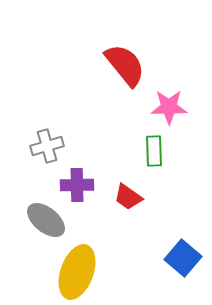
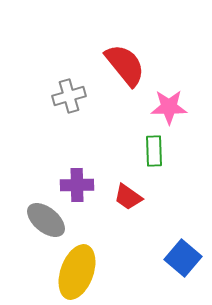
gray cross: moved 22 px right, 50 px up
